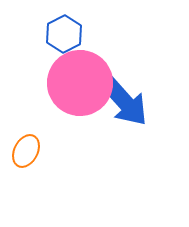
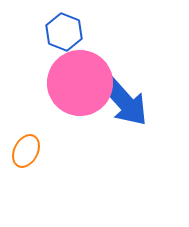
blue hexagon: moved 2 px up; rotated 12 degrees counterclockwise
